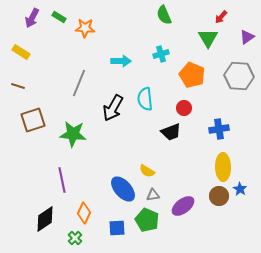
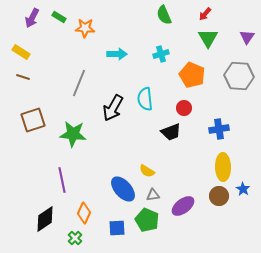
red arrow: moved 16 px left, 3 px up
purple triangle: rotated 21 degrees counterclockwise
cyan arrow: moved 4 px left, 7 px up
brown line: moved 5 px right, 9 px up
blue star: moved 3 px right
